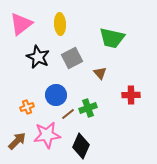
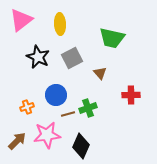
pink triangle: moved 4 px up
brown line: rotated 24 degrees clockwise
